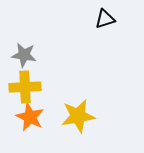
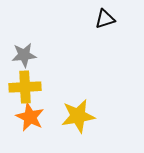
gray star: rotated 15 degrees counterclockwise
